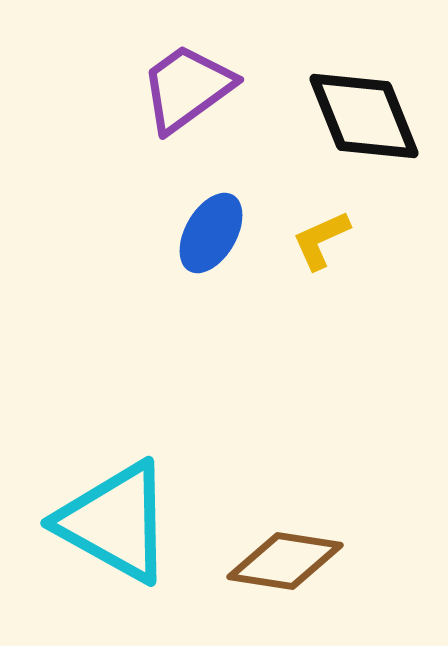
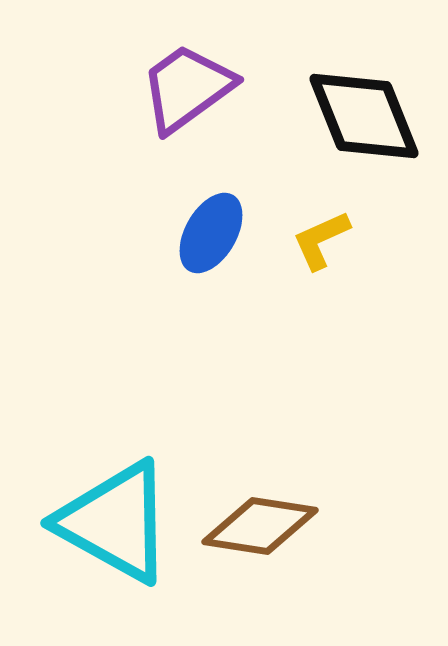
brown diamond: moved 25 px left, 35 px up
